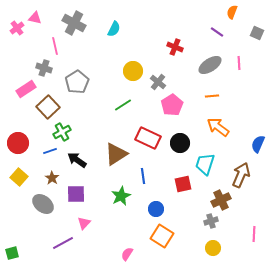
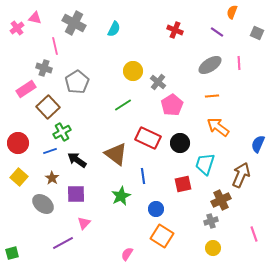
red cross at (175, 47): moved 17 px up
brown triangle at (116, 154): rotated 50 degrees counterclockwise
pink line at (254, 234): rotated 21 degrees counterclockwise
